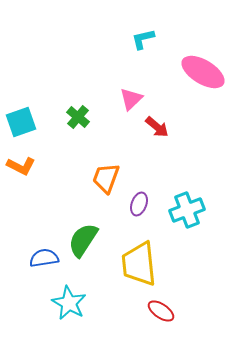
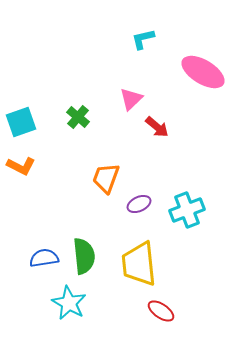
purple ellipse: rotated 45 degrees clockwise
green semicircle: moved 1 px right, 16 px down; rotated 141 degrees clockwise
